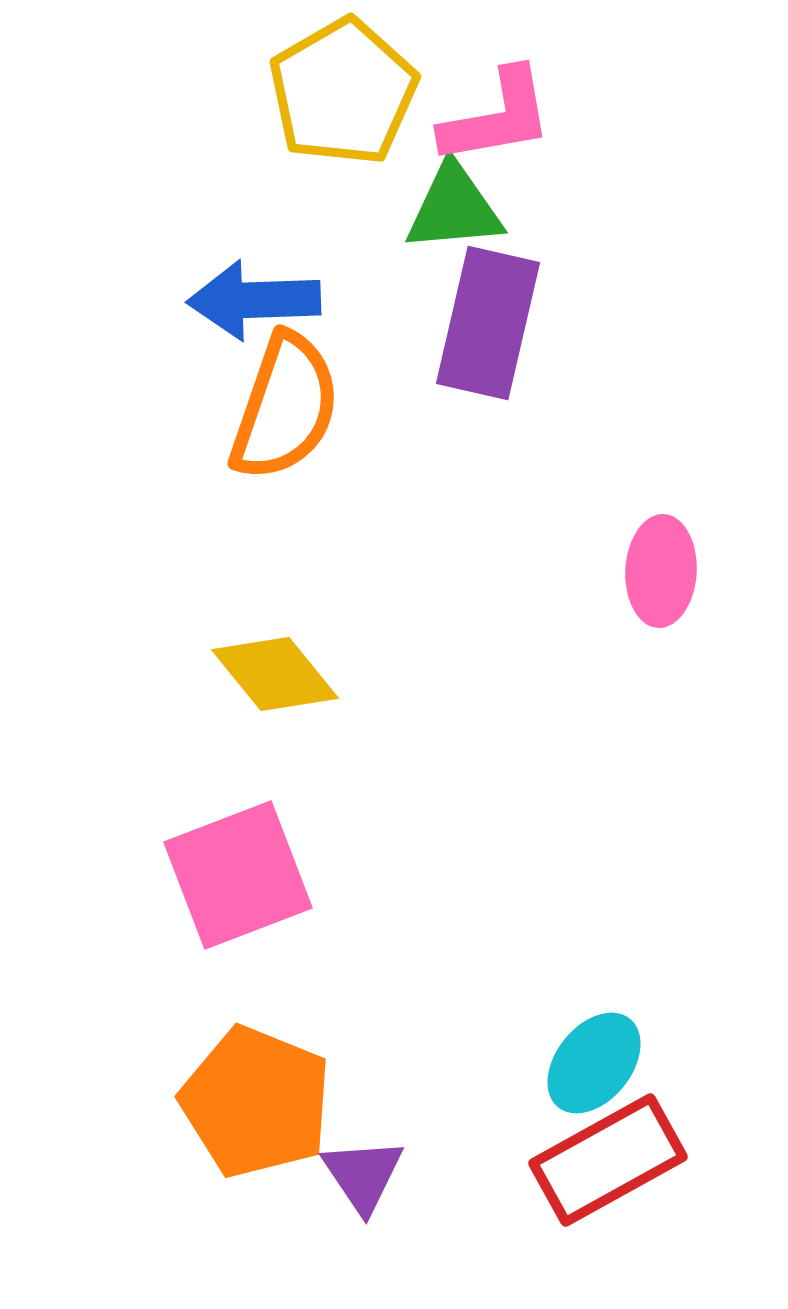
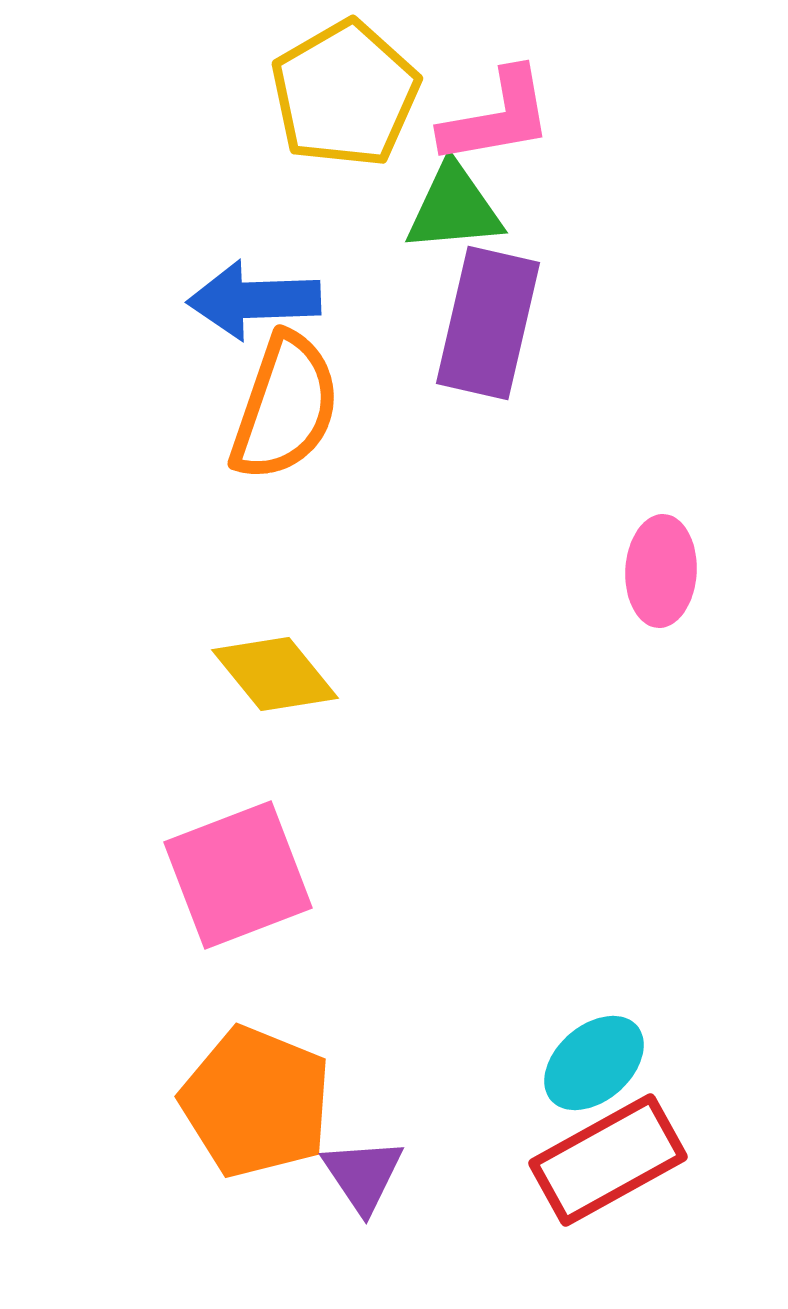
yellow pentagon: moved 2 px right, 2 px down
cyan ellipse: rotated 10 degrees clockwise
